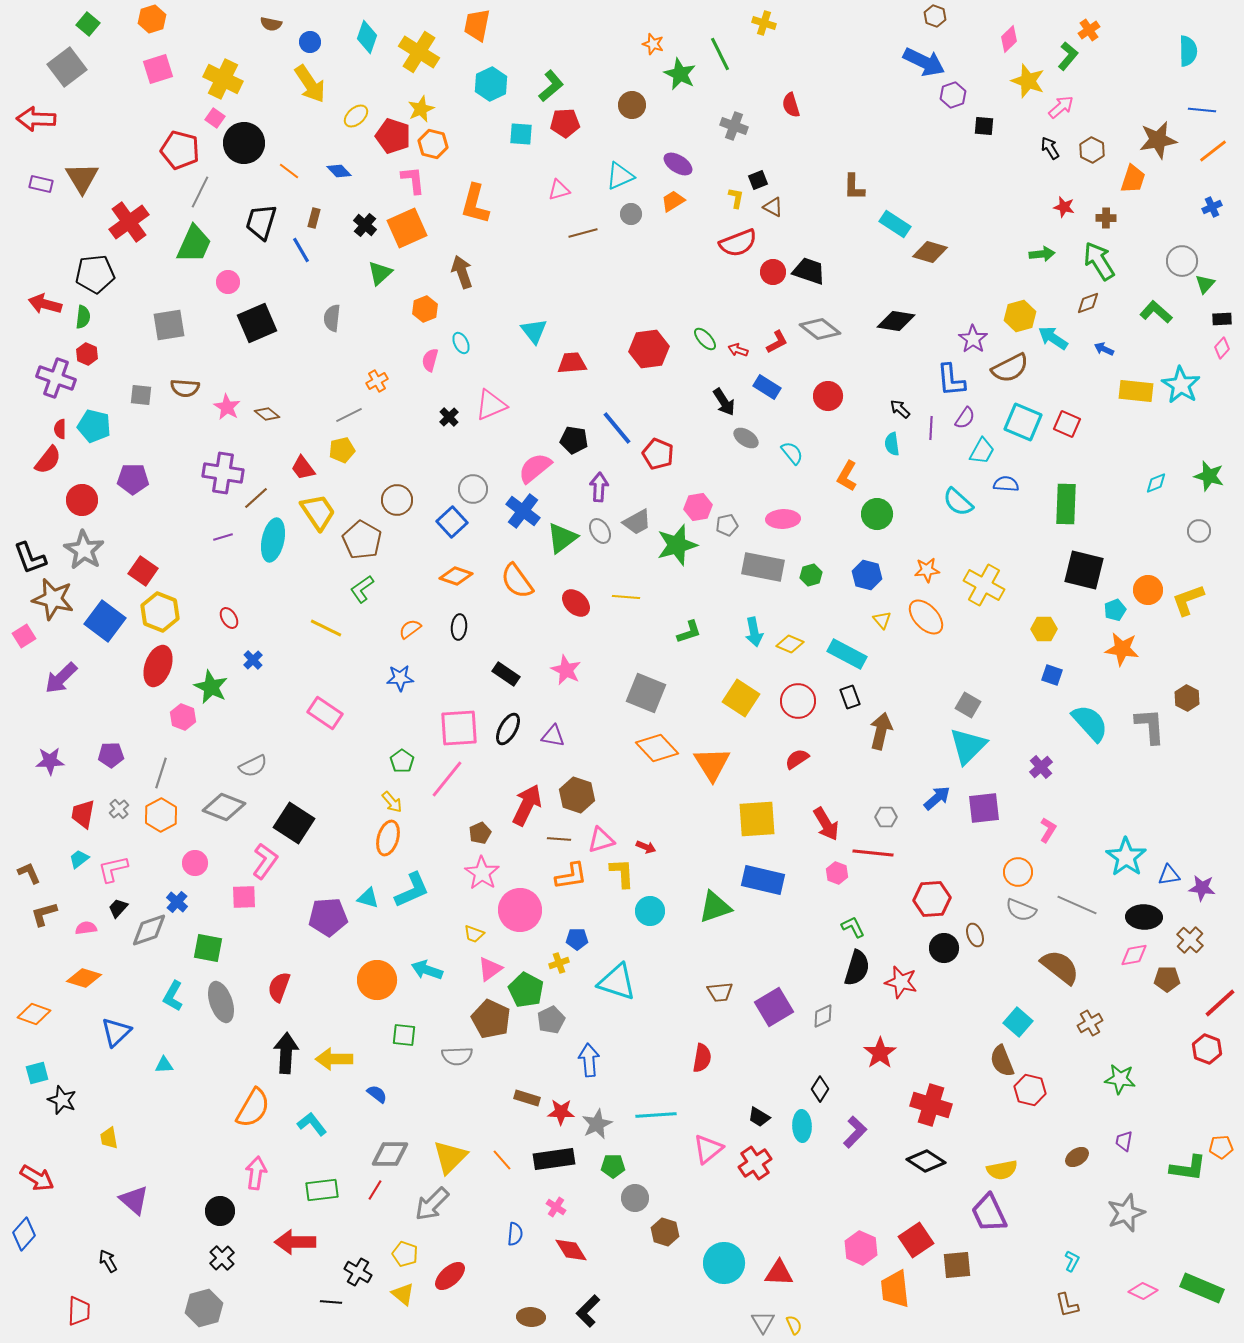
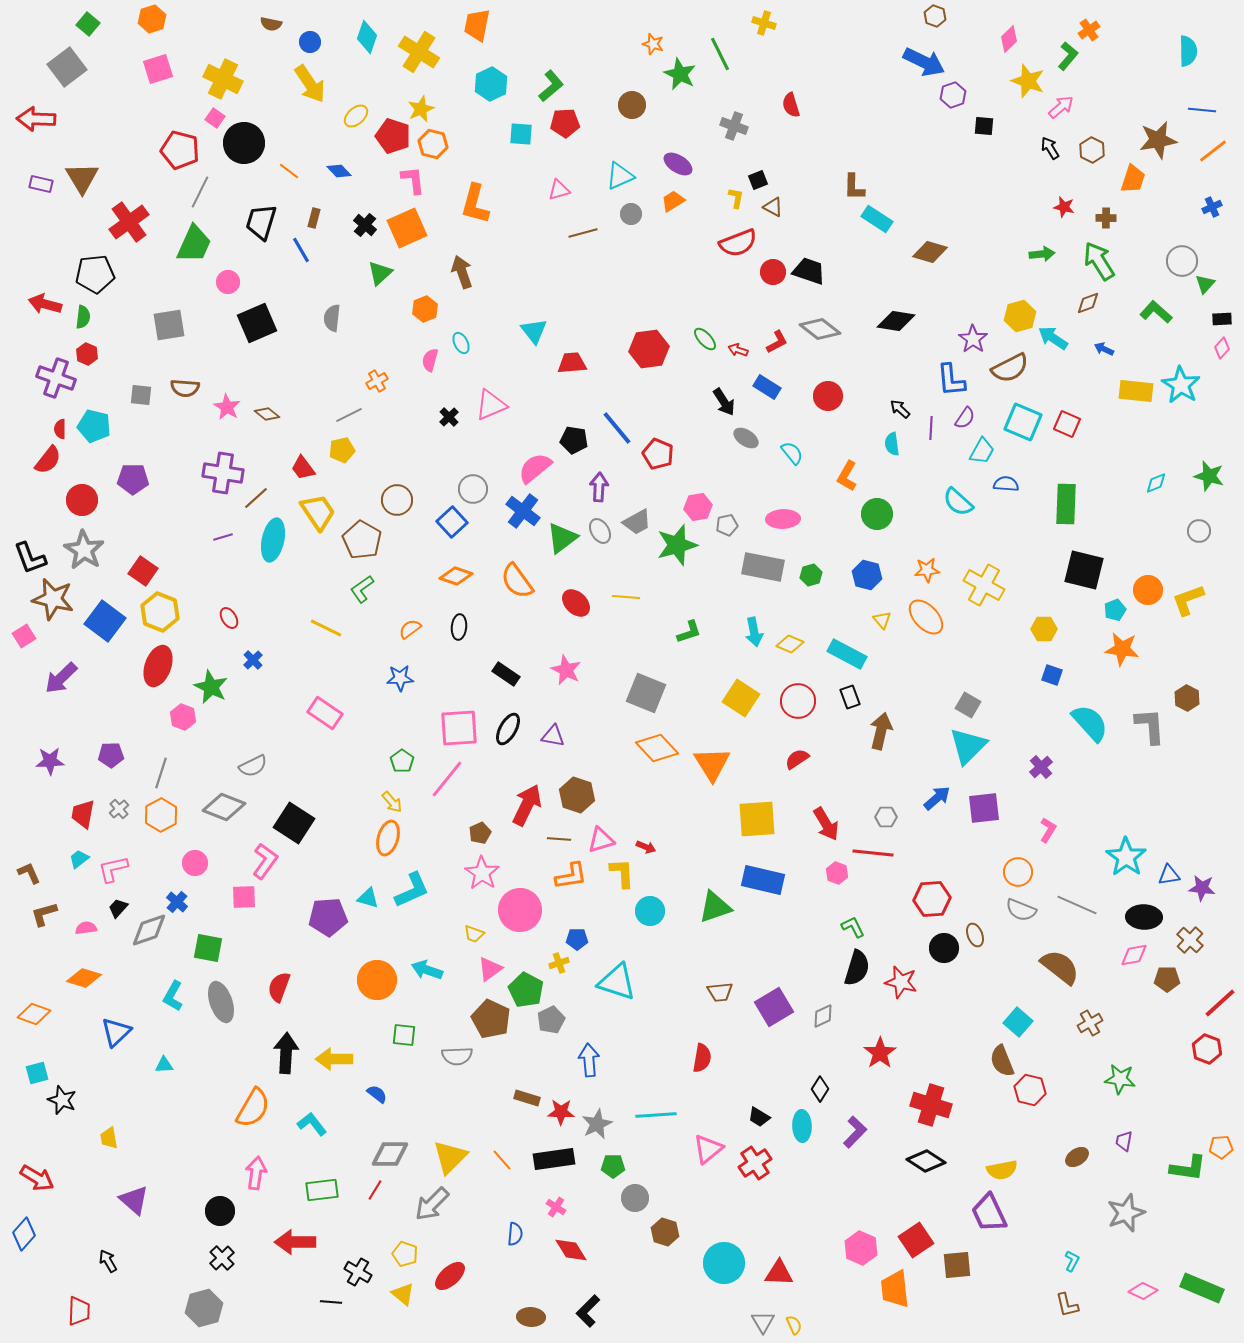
cyan rectangle at (895, 224): moved 18 px left, 5 px up
